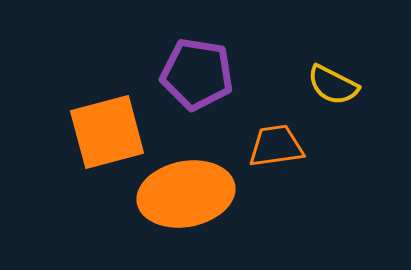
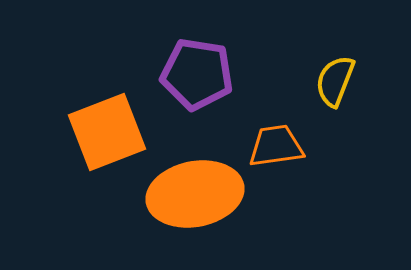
yellow semicircle: moved 2 px right, 4 px up; rotated 84 degrees clockwise
orange square: rotated 6 degrees counterclockwise
orange ellipse: moved 9 px right
